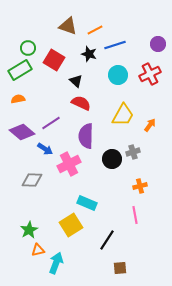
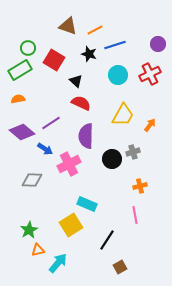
cyan rectangle: moved 1 px down
cyan arrow: moved 2 px right; rotated 20 degrees clockwise
brown square: moved 1 px up; rotated 24 degrees counterclockwise
